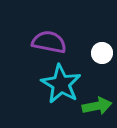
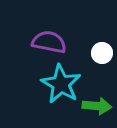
green arrow: rotated 16 degrees clockwise
